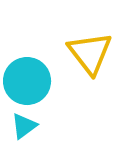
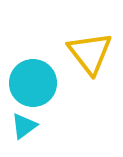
cyan circle: moved 6 px right, 2 px down
